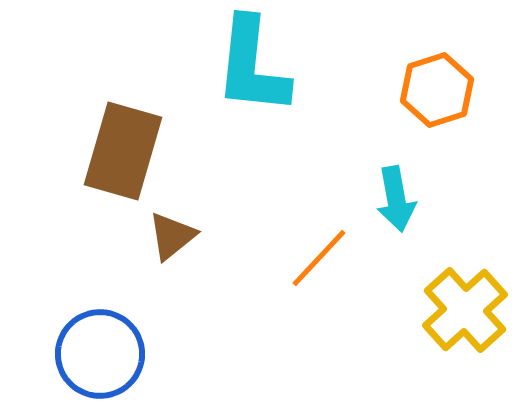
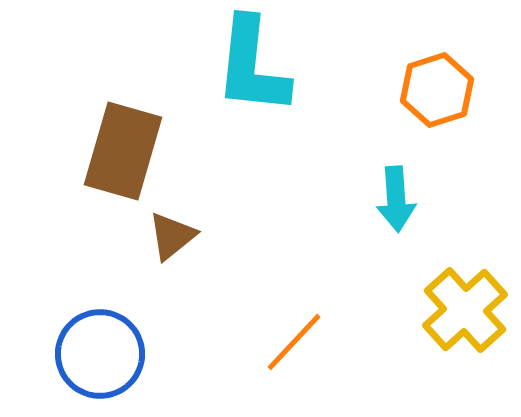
cyan arrow: rotated 6 degrees clockwise
orange line: moved 25 px left, 84 px down
